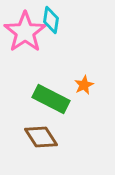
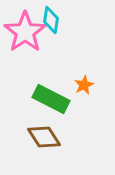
brown diamond: moved 3 px right
